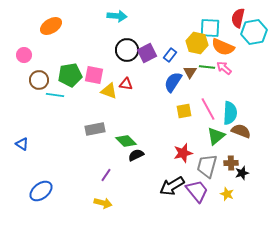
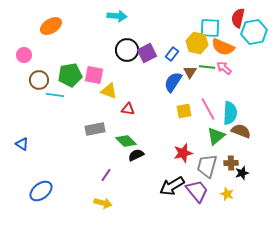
blue rectangle: moved 2 px right, 1 px up
red triangle: moved 2 px right, 25 px down
